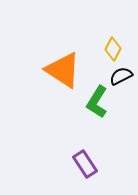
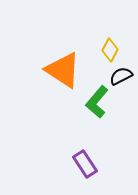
yellow diamond: moved 3 px left, 1 px down
green L-shape: rotated 8 degrees clockwise
